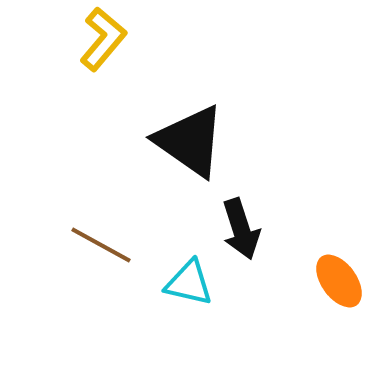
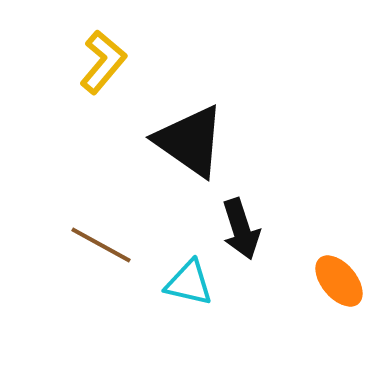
yellow L-shape: moved 23 px down
orange ellipse: rotated 4 degrees counterclockwise
